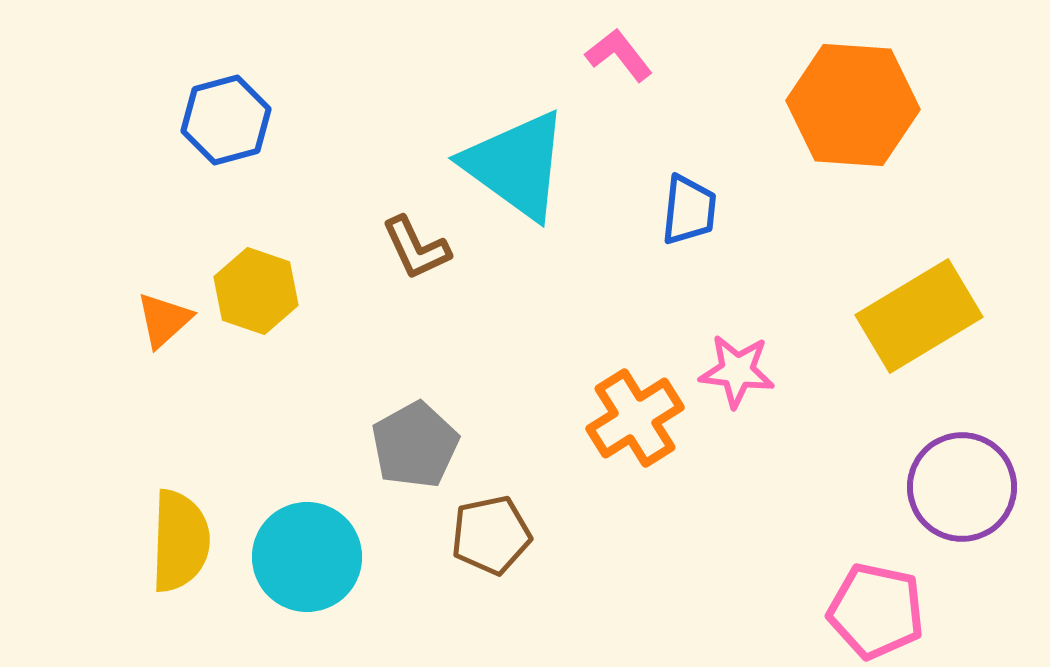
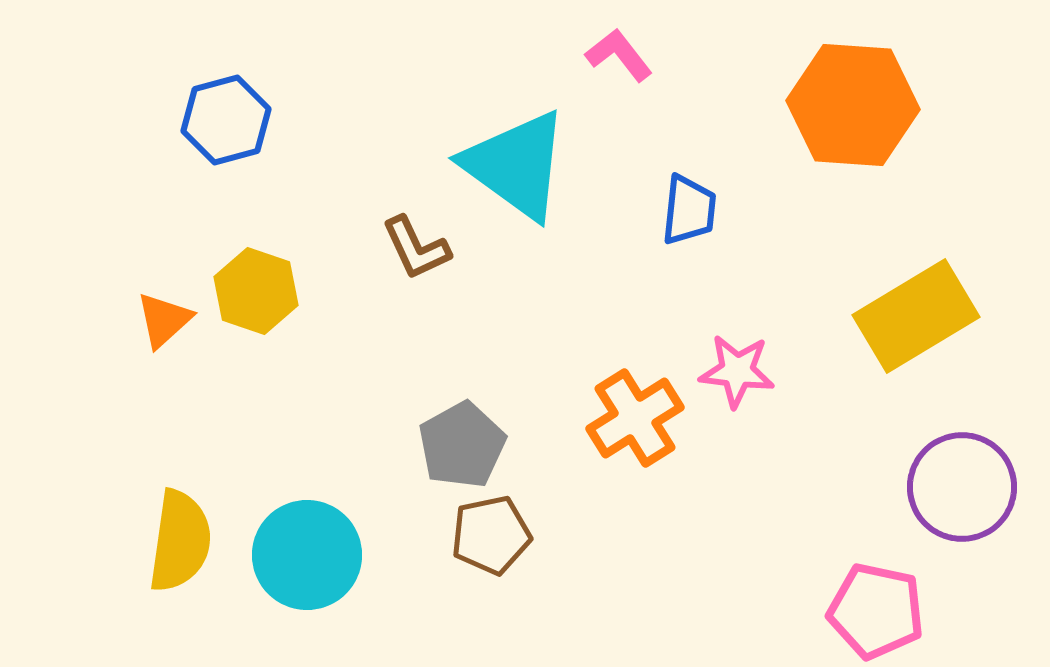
yellow rectangle: moved 3 px left
gray pentagon: moved 47 px right
yellow semicircle: rotated 6 degrees clockwise
cyan circle: moved 2 px up
